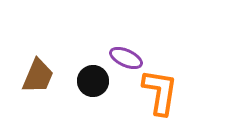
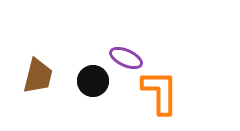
brown trapezoid: rotated 9 degrees counterclockwise
orange L-shape: rotated 9 degrees counterclockwise
